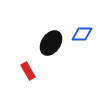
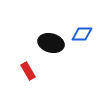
black ellipse: rotated 70 degrees clockwise
